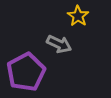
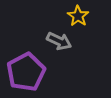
gray arrow: moved 3 px up
